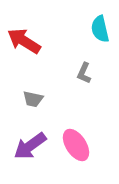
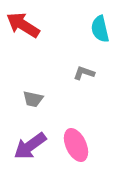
red arrow: moved 1 px left, 16 px up
gray L-shape: rotated 85 degrees clockwise
pink ellipse: rotated 8 degrees clockwise
